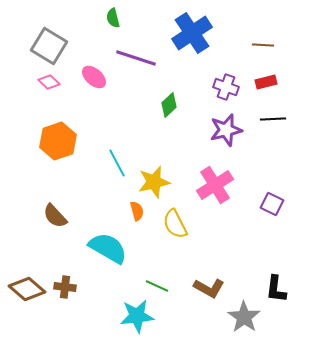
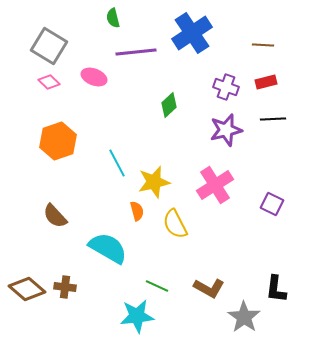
purple line: moved 6 px up; rotated 24 degrees counterclockwise
pink ellipse: rotated 20 degrees counterclockwise
